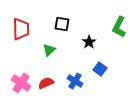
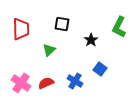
black star: moved 2 px right, 2 px up
